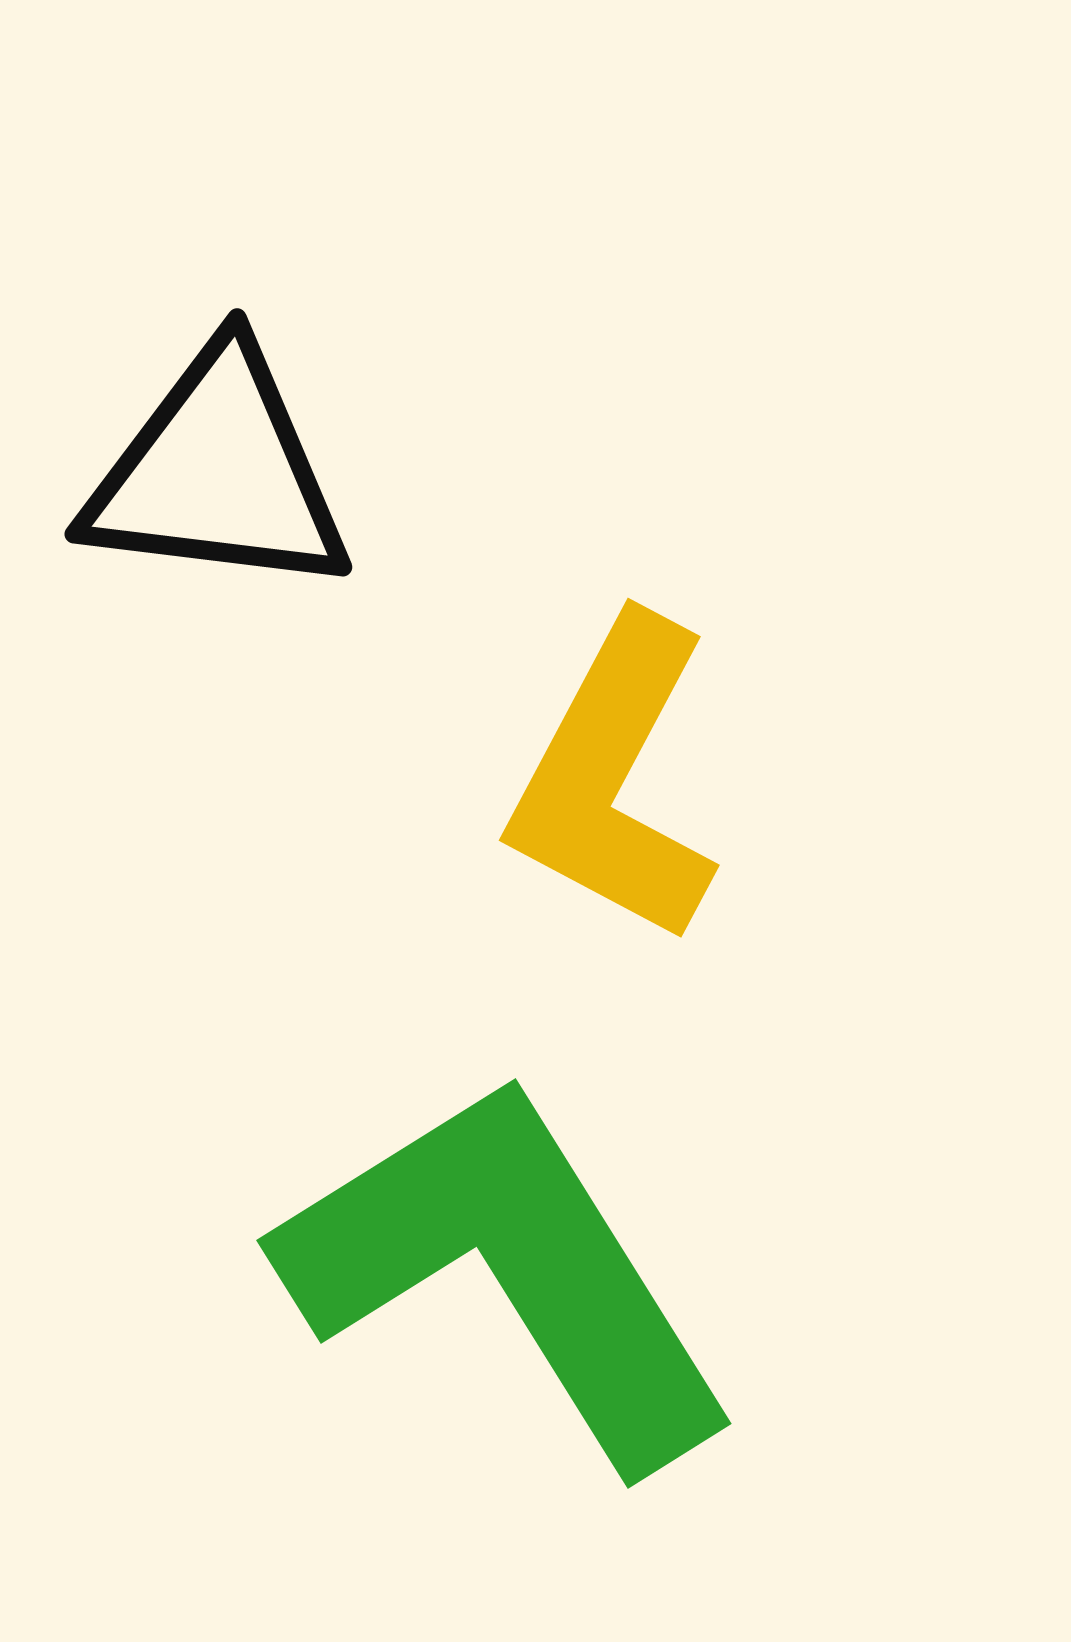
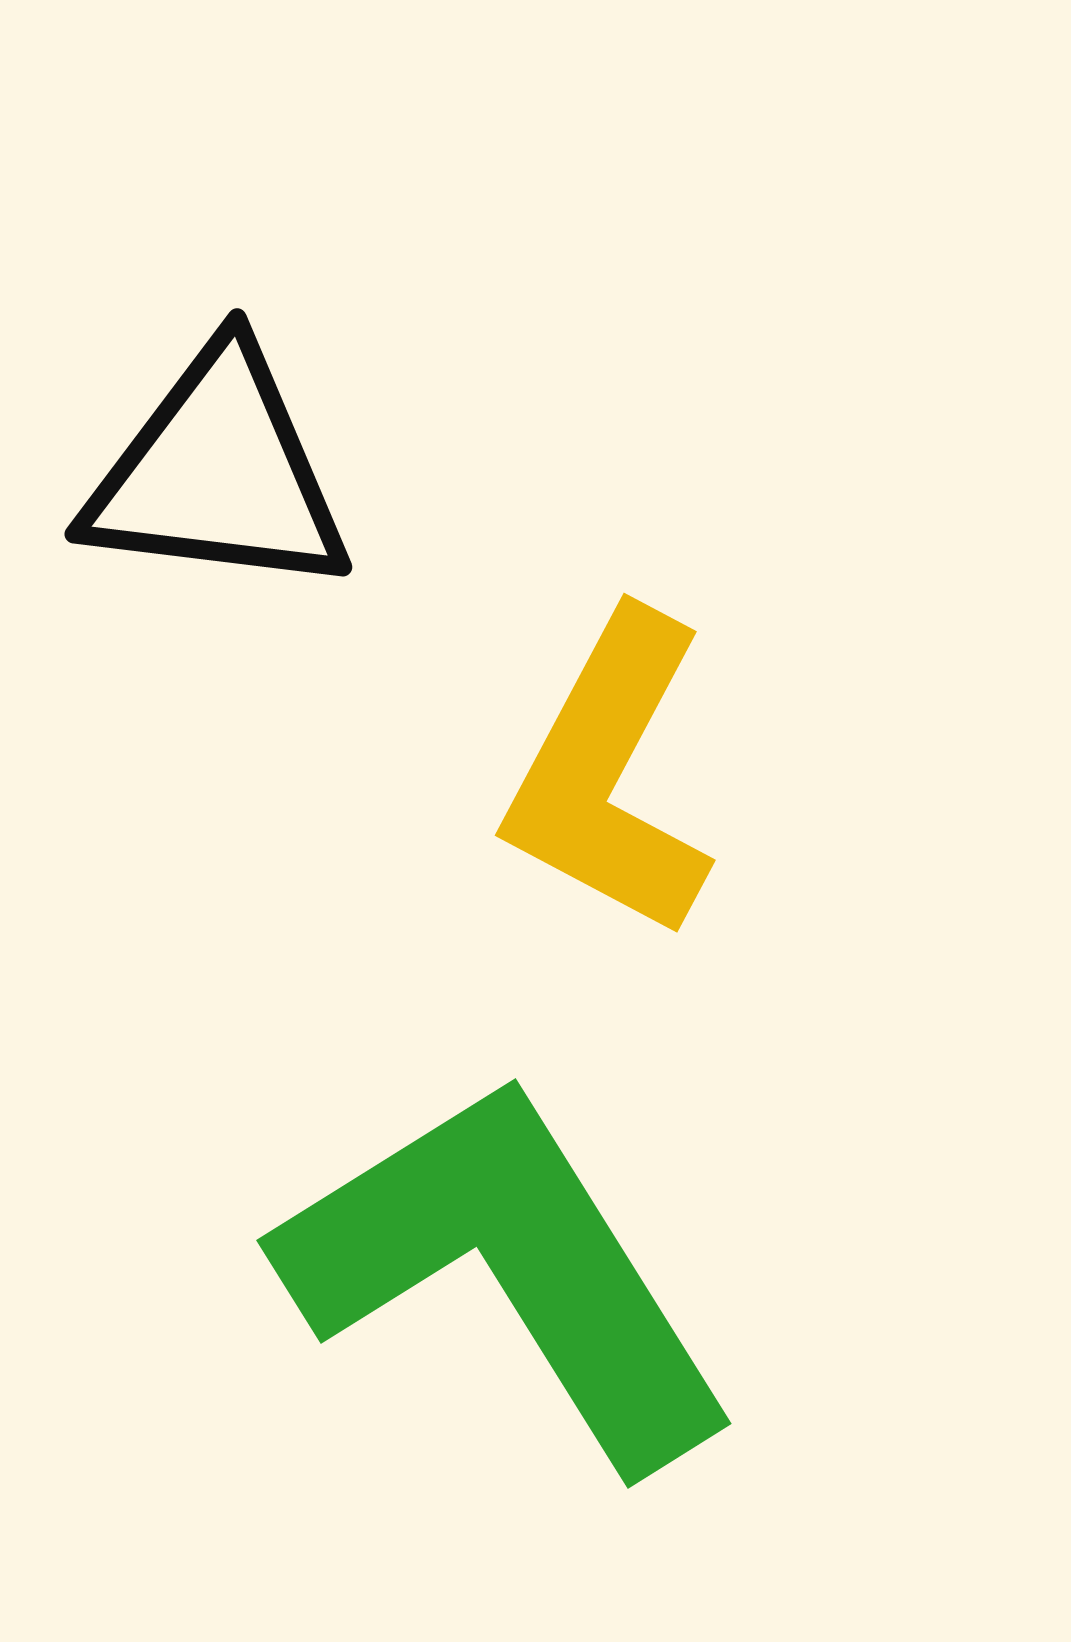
yellow L-shape: moved 4 px left, 5 px up
